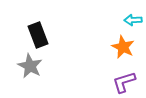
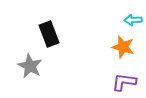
black rectangle: moved 11 px right, 1 px up
orange star: rotated 10 degrees counterclockwise
purple L-shape: rotated 25 degrees clockwise
